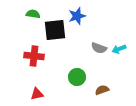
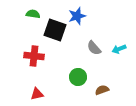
black square: rotated 25 degrees clockwise
gray semicircle: moved 5 px left; rotated 28 degrees clockwise
green circle: moved 1 px right
